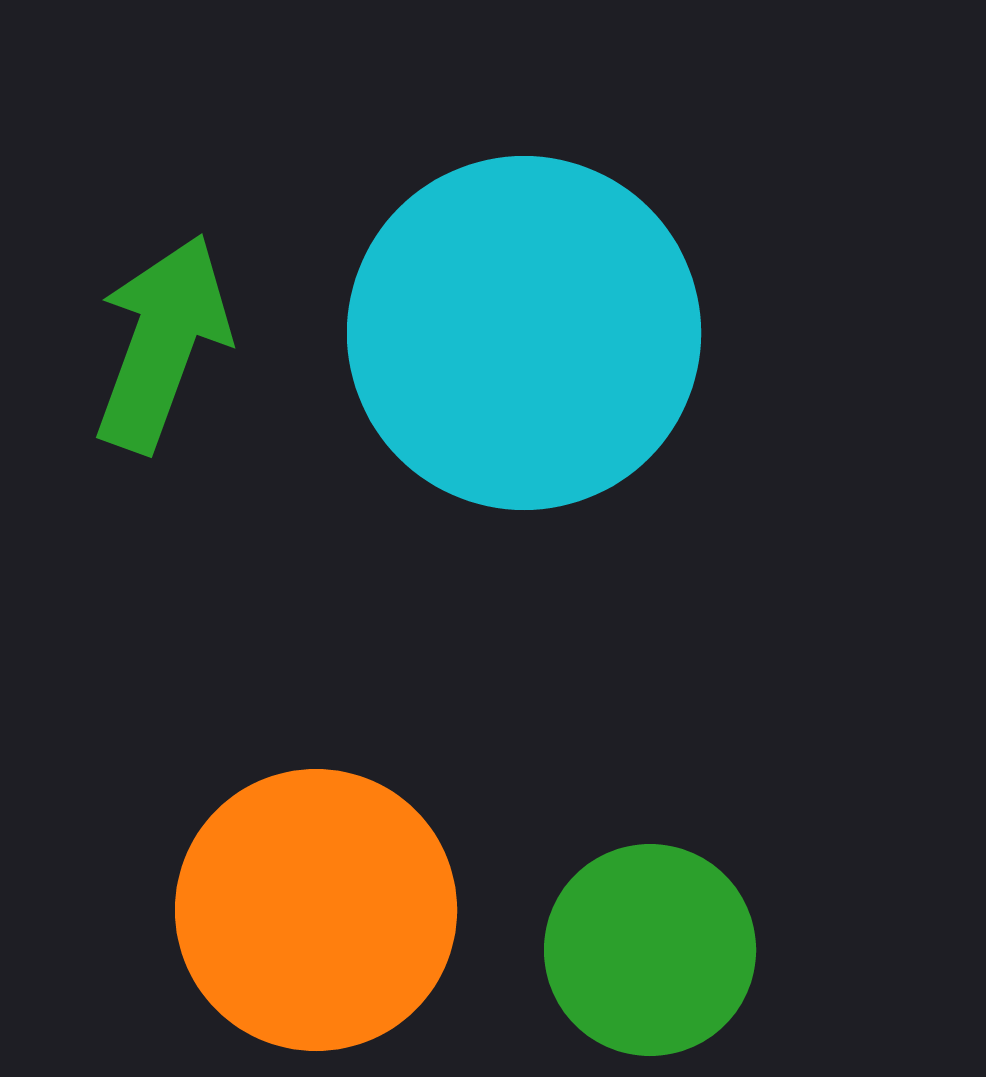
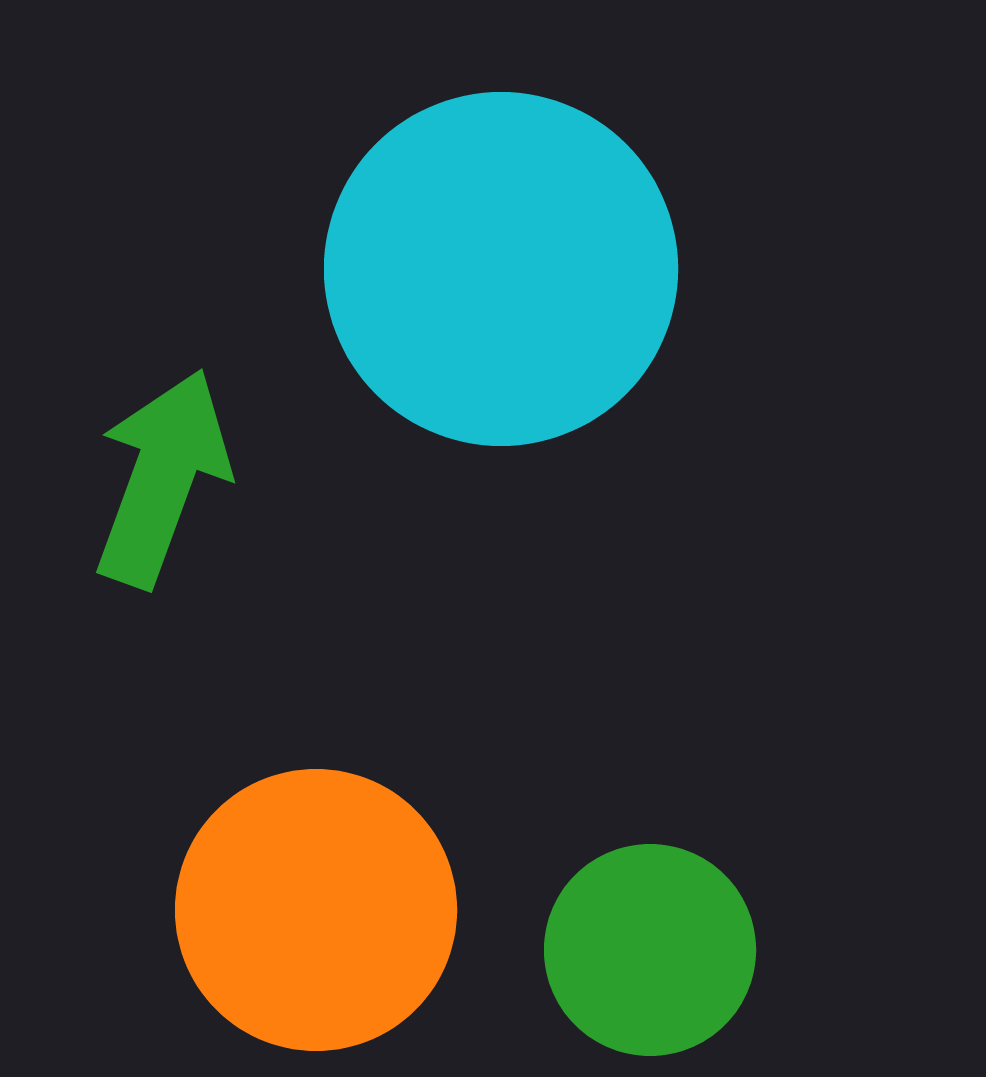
cyan circle: moved 23 px left, 64 px up
green arrow: moved 135 px down
